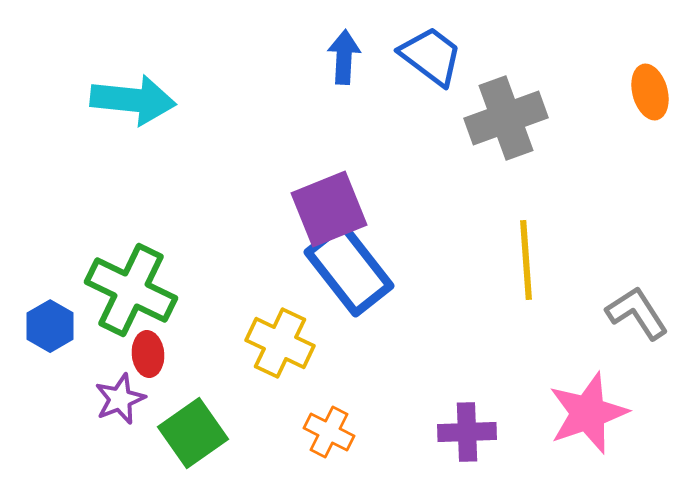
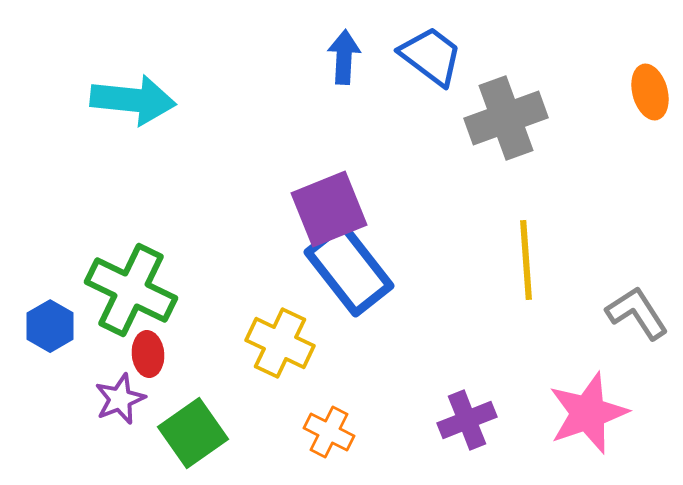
purple cross: moved 12 px up; rotated 20 degrees counterclockwise
